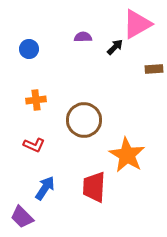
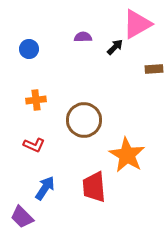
red trapezoid: rotated 8 degrees counterclockwise
